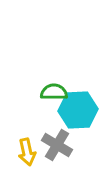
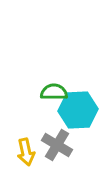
yellow arrow: moved 1 px left
